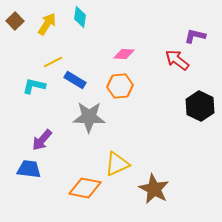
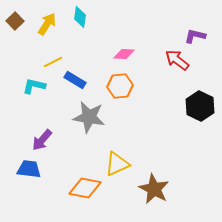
gray star: rotated 8 degrees clockwise
